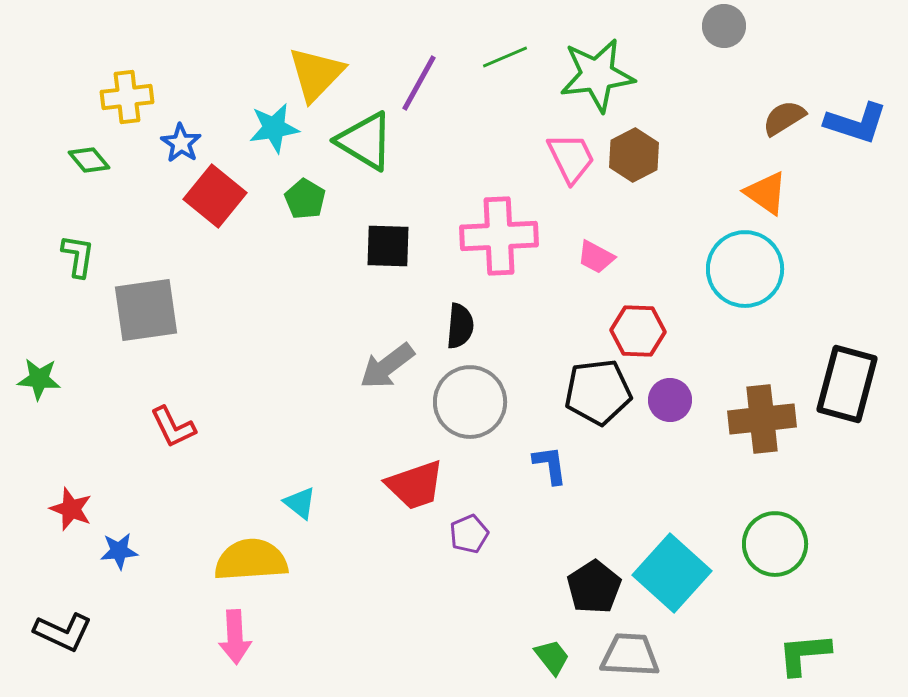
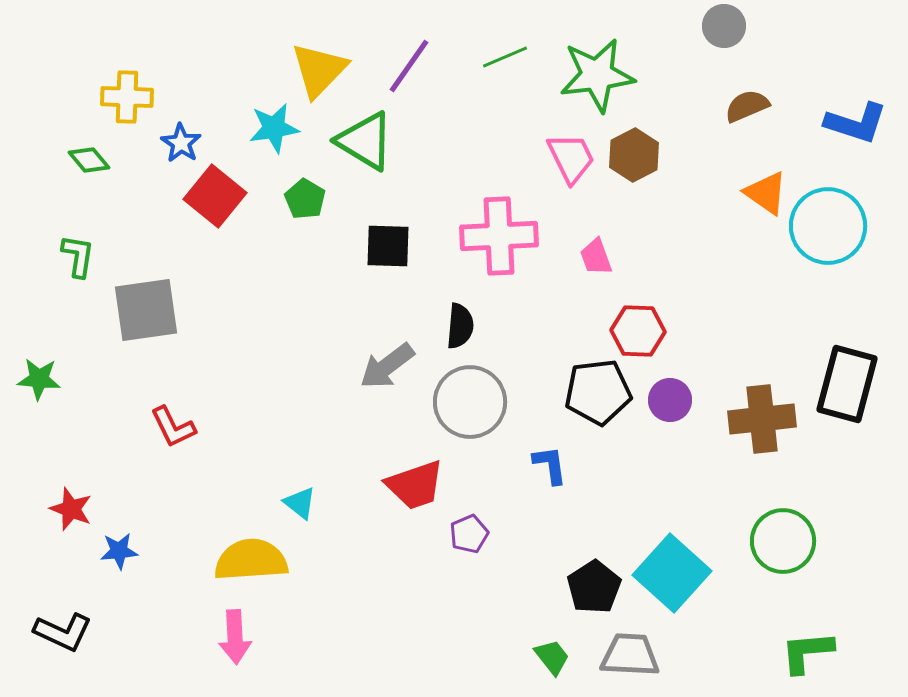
yellow triangle at (316, 74): moved 3 px right, 4 px up
purple line at (419, 83): moved 10 px left, 17 px up; rotated 6 degrees clockwise
yellow cross at (127, 97): rotated 9 degrees clockwise
brown semicircle at (784, 118): moved 37 px left, 12 px up; rotated 9 degrees clockwise
pink trapezoid at (596, 257): rotated 42 degrees clockwise
cyan circle at (745, 269): moved 83 px right, 43 px up
green circle at (775, 544): moved 8 px right, 3 px up
green L-shape at (804, 654): moved 3 px right, 2 px up
